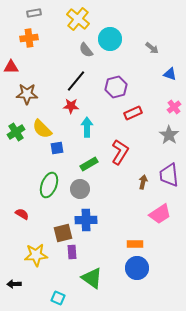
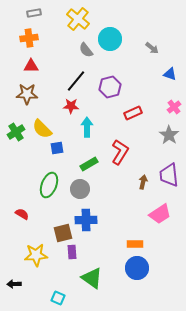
red triangle: moved 20 px right, 1 px up
purple hexagon: moved 6 px left
